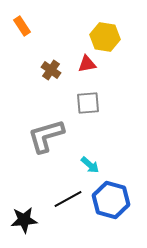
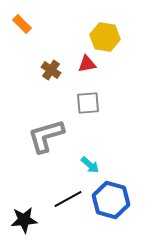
orange rectangle: moved 2 px up; rotated 12 degrees counterclockwise
